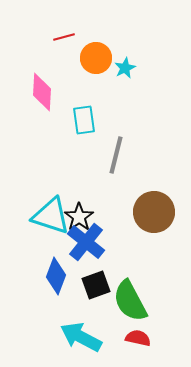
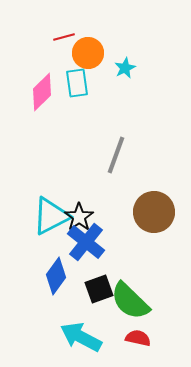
orange circle: moved 8 px left, 5 px up
pink diamond: rotated 42 degrees clockwise
cyan rectangle: moved 7 px left, 37 px up
gray line: rotated 6 degrees clockwise
cyan triangle: rotated 45 degrees counterclockwise
blue diamond: rotated 15 degrees clockwise
black square: moved 3 px right, 4 px down
green semicircle: rotated 18 degrees counterclockwise
